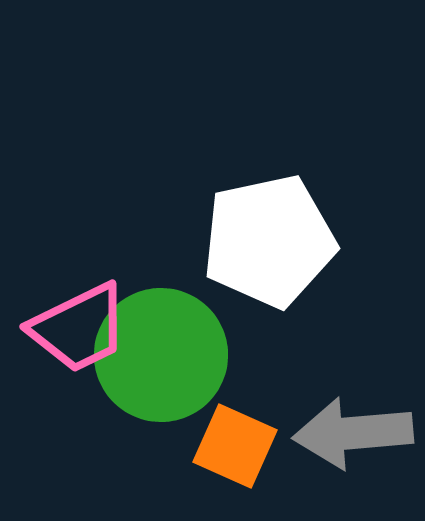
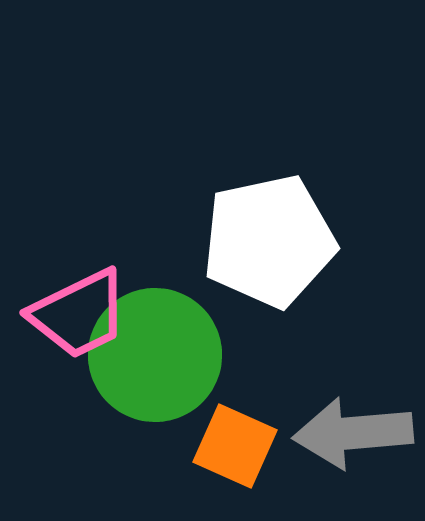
pink trapezoid: moved 14 px up
green circle: moved 6 px left
